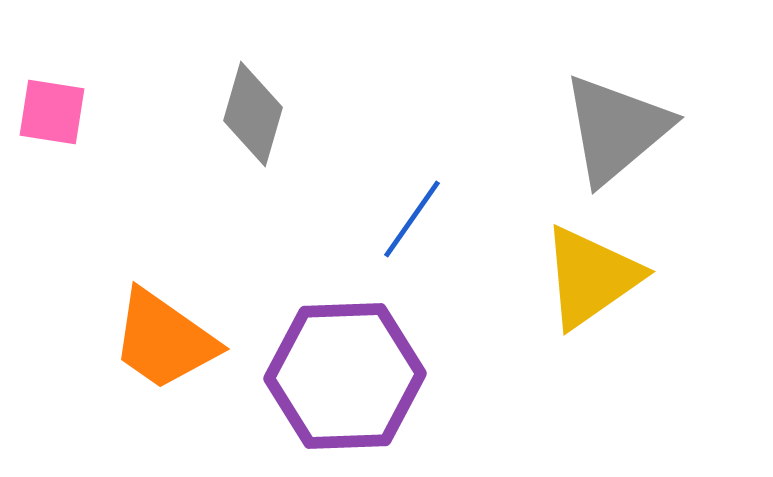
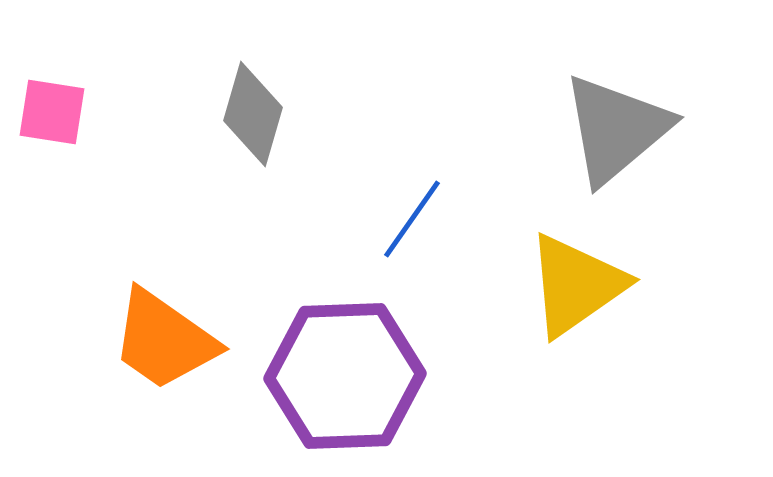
yellow triangle: moved 15 px left, 8 px down
